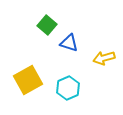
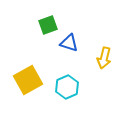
green square: moved 1 px right; rotated 30 degrees clockwise
yellow arrow: rotated 60 degrees counterclockwise
cyan hexagon: moved 1 px left, 1 px up
